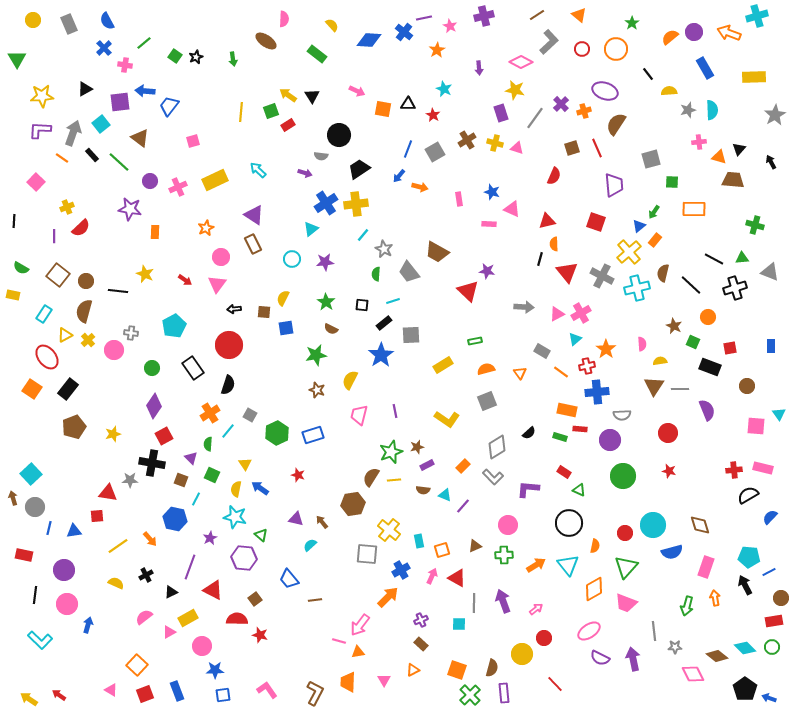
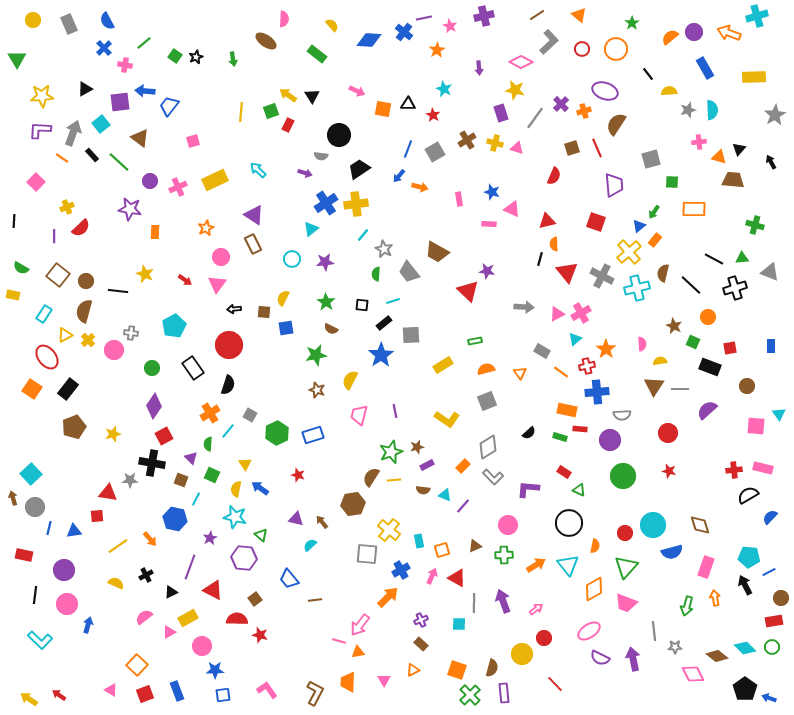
red rectangle at (288, 125): rotated 32 degrees counterclockwise
purple semicircle at (707, 410): rotated 110 degrees counterclockwise
gray diamond at (497, 447): moved 9 px left
